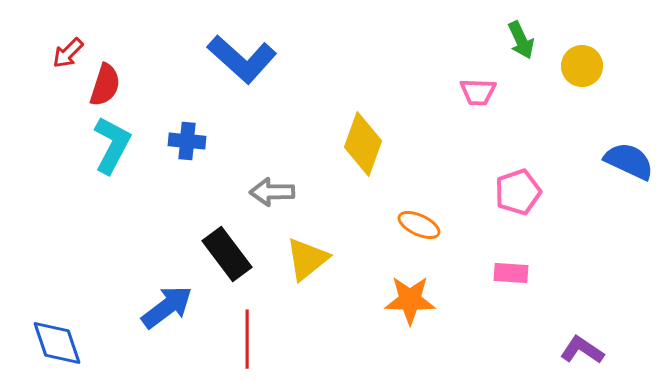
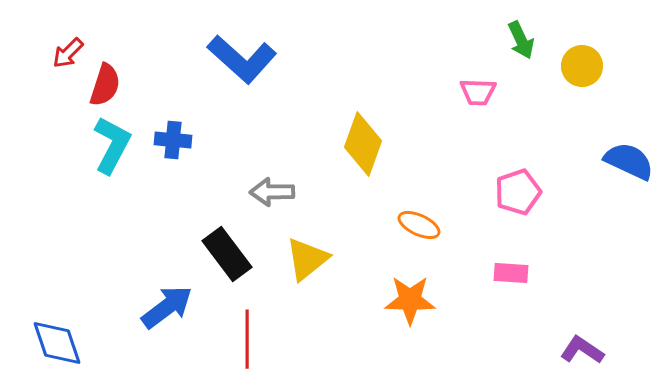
blue cross: moved 14 px left, 1 px up
